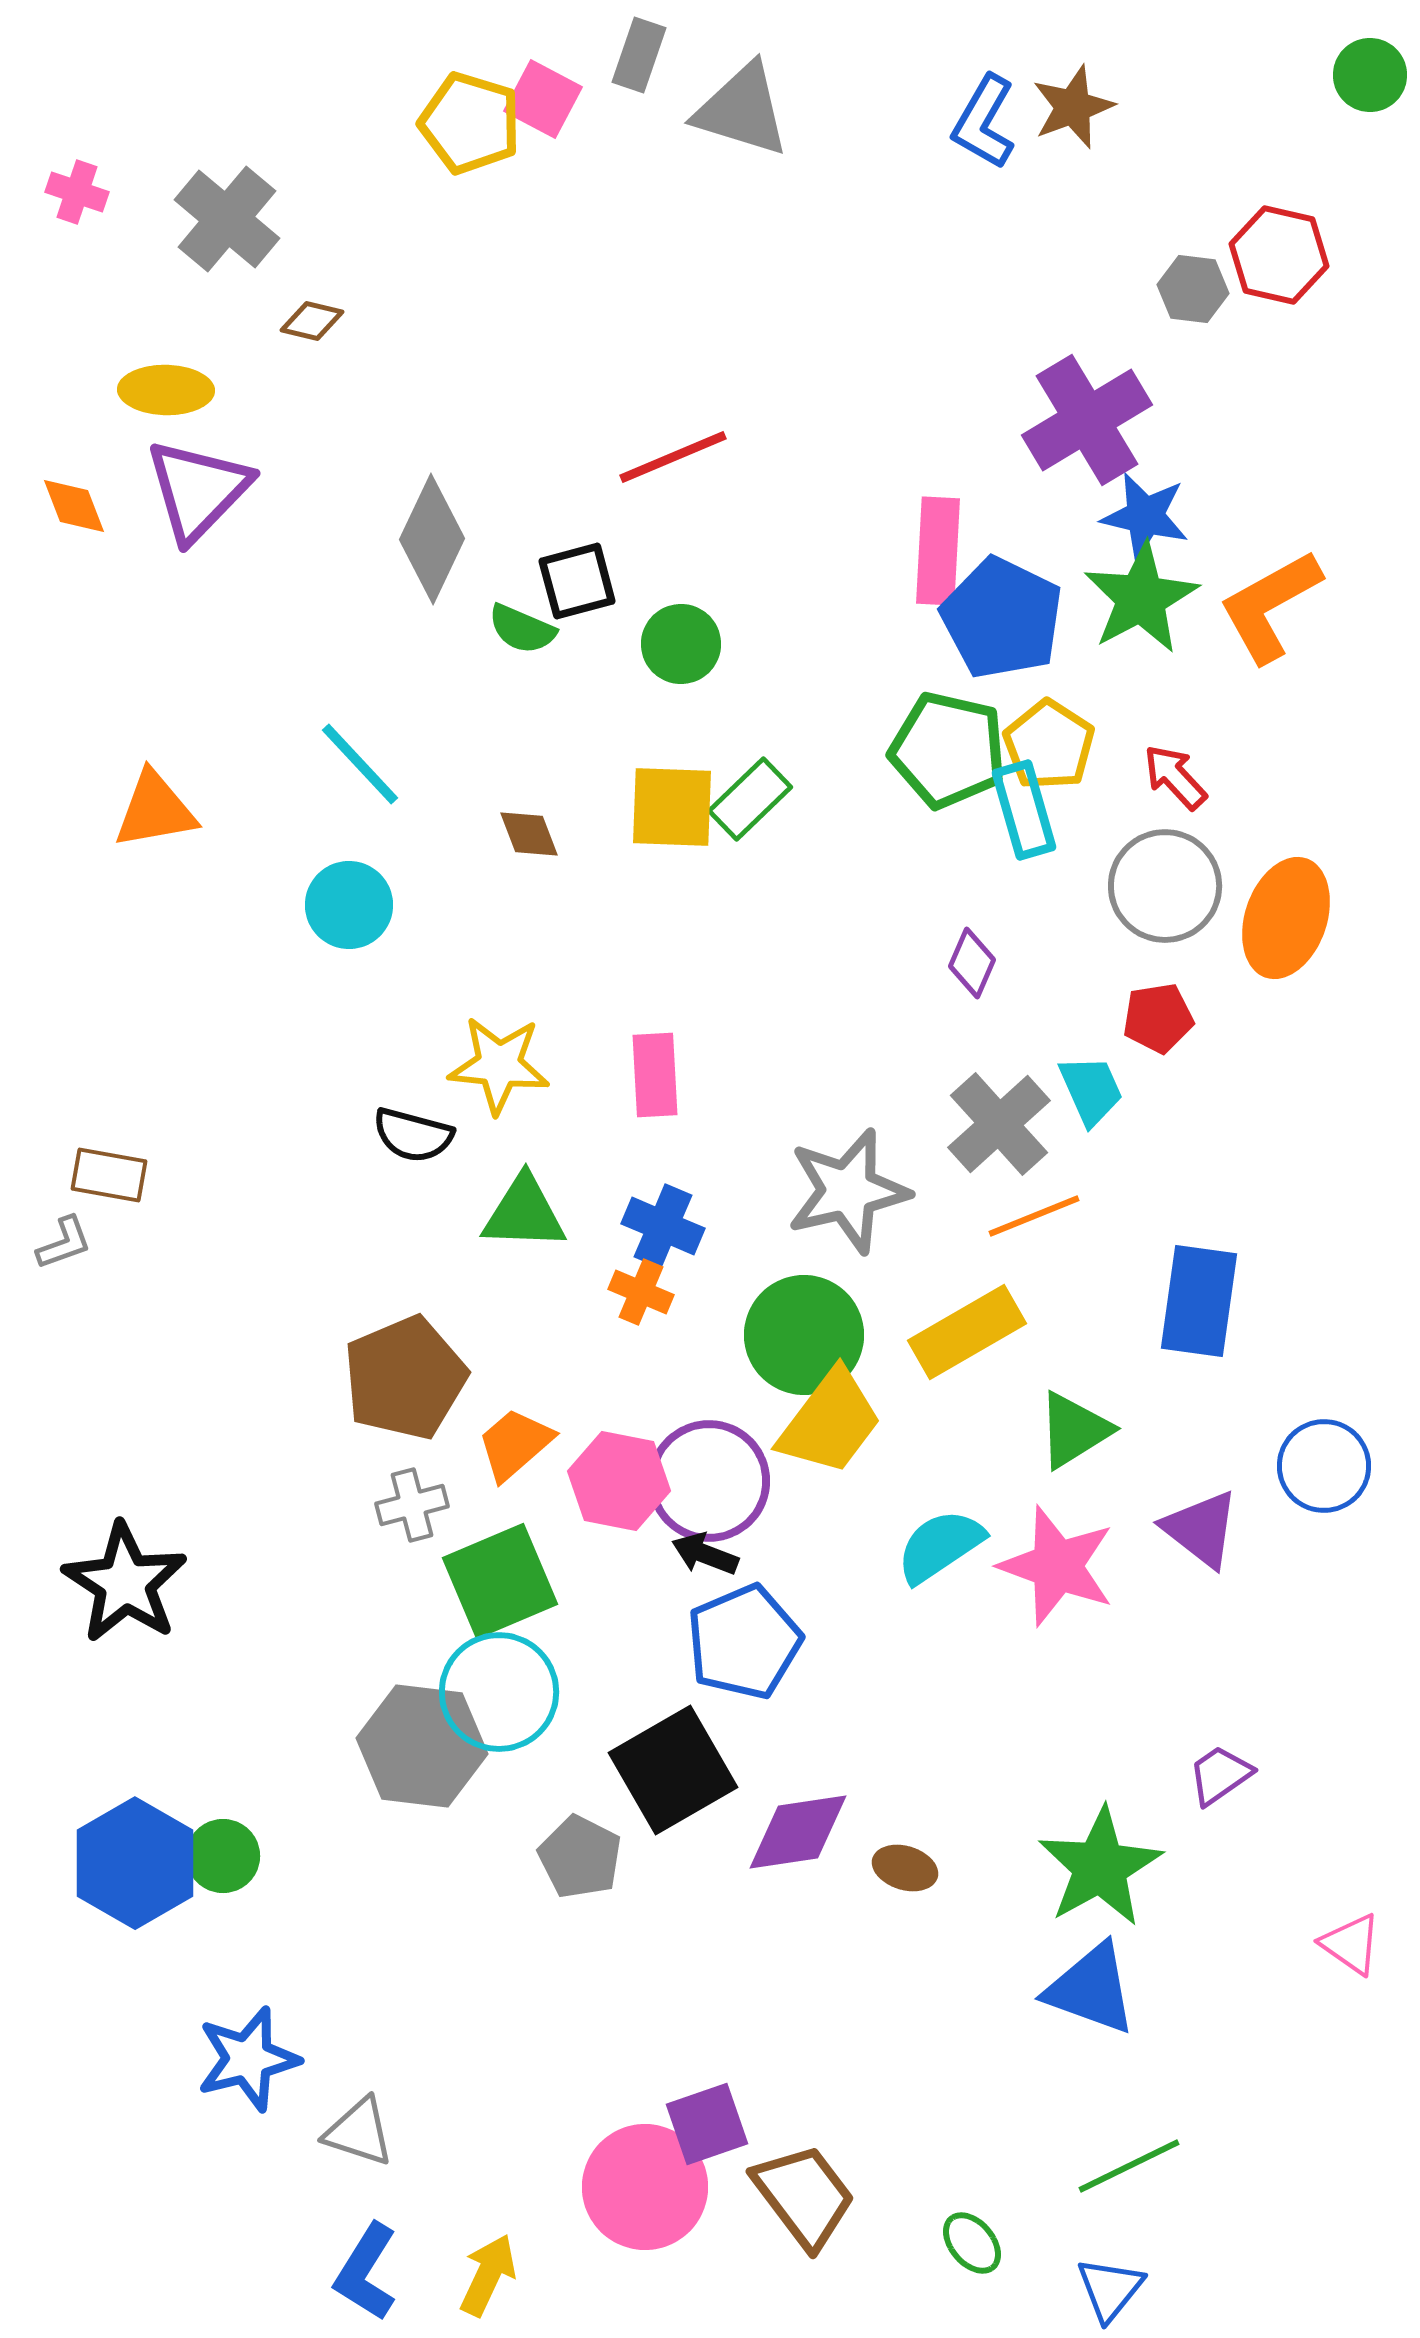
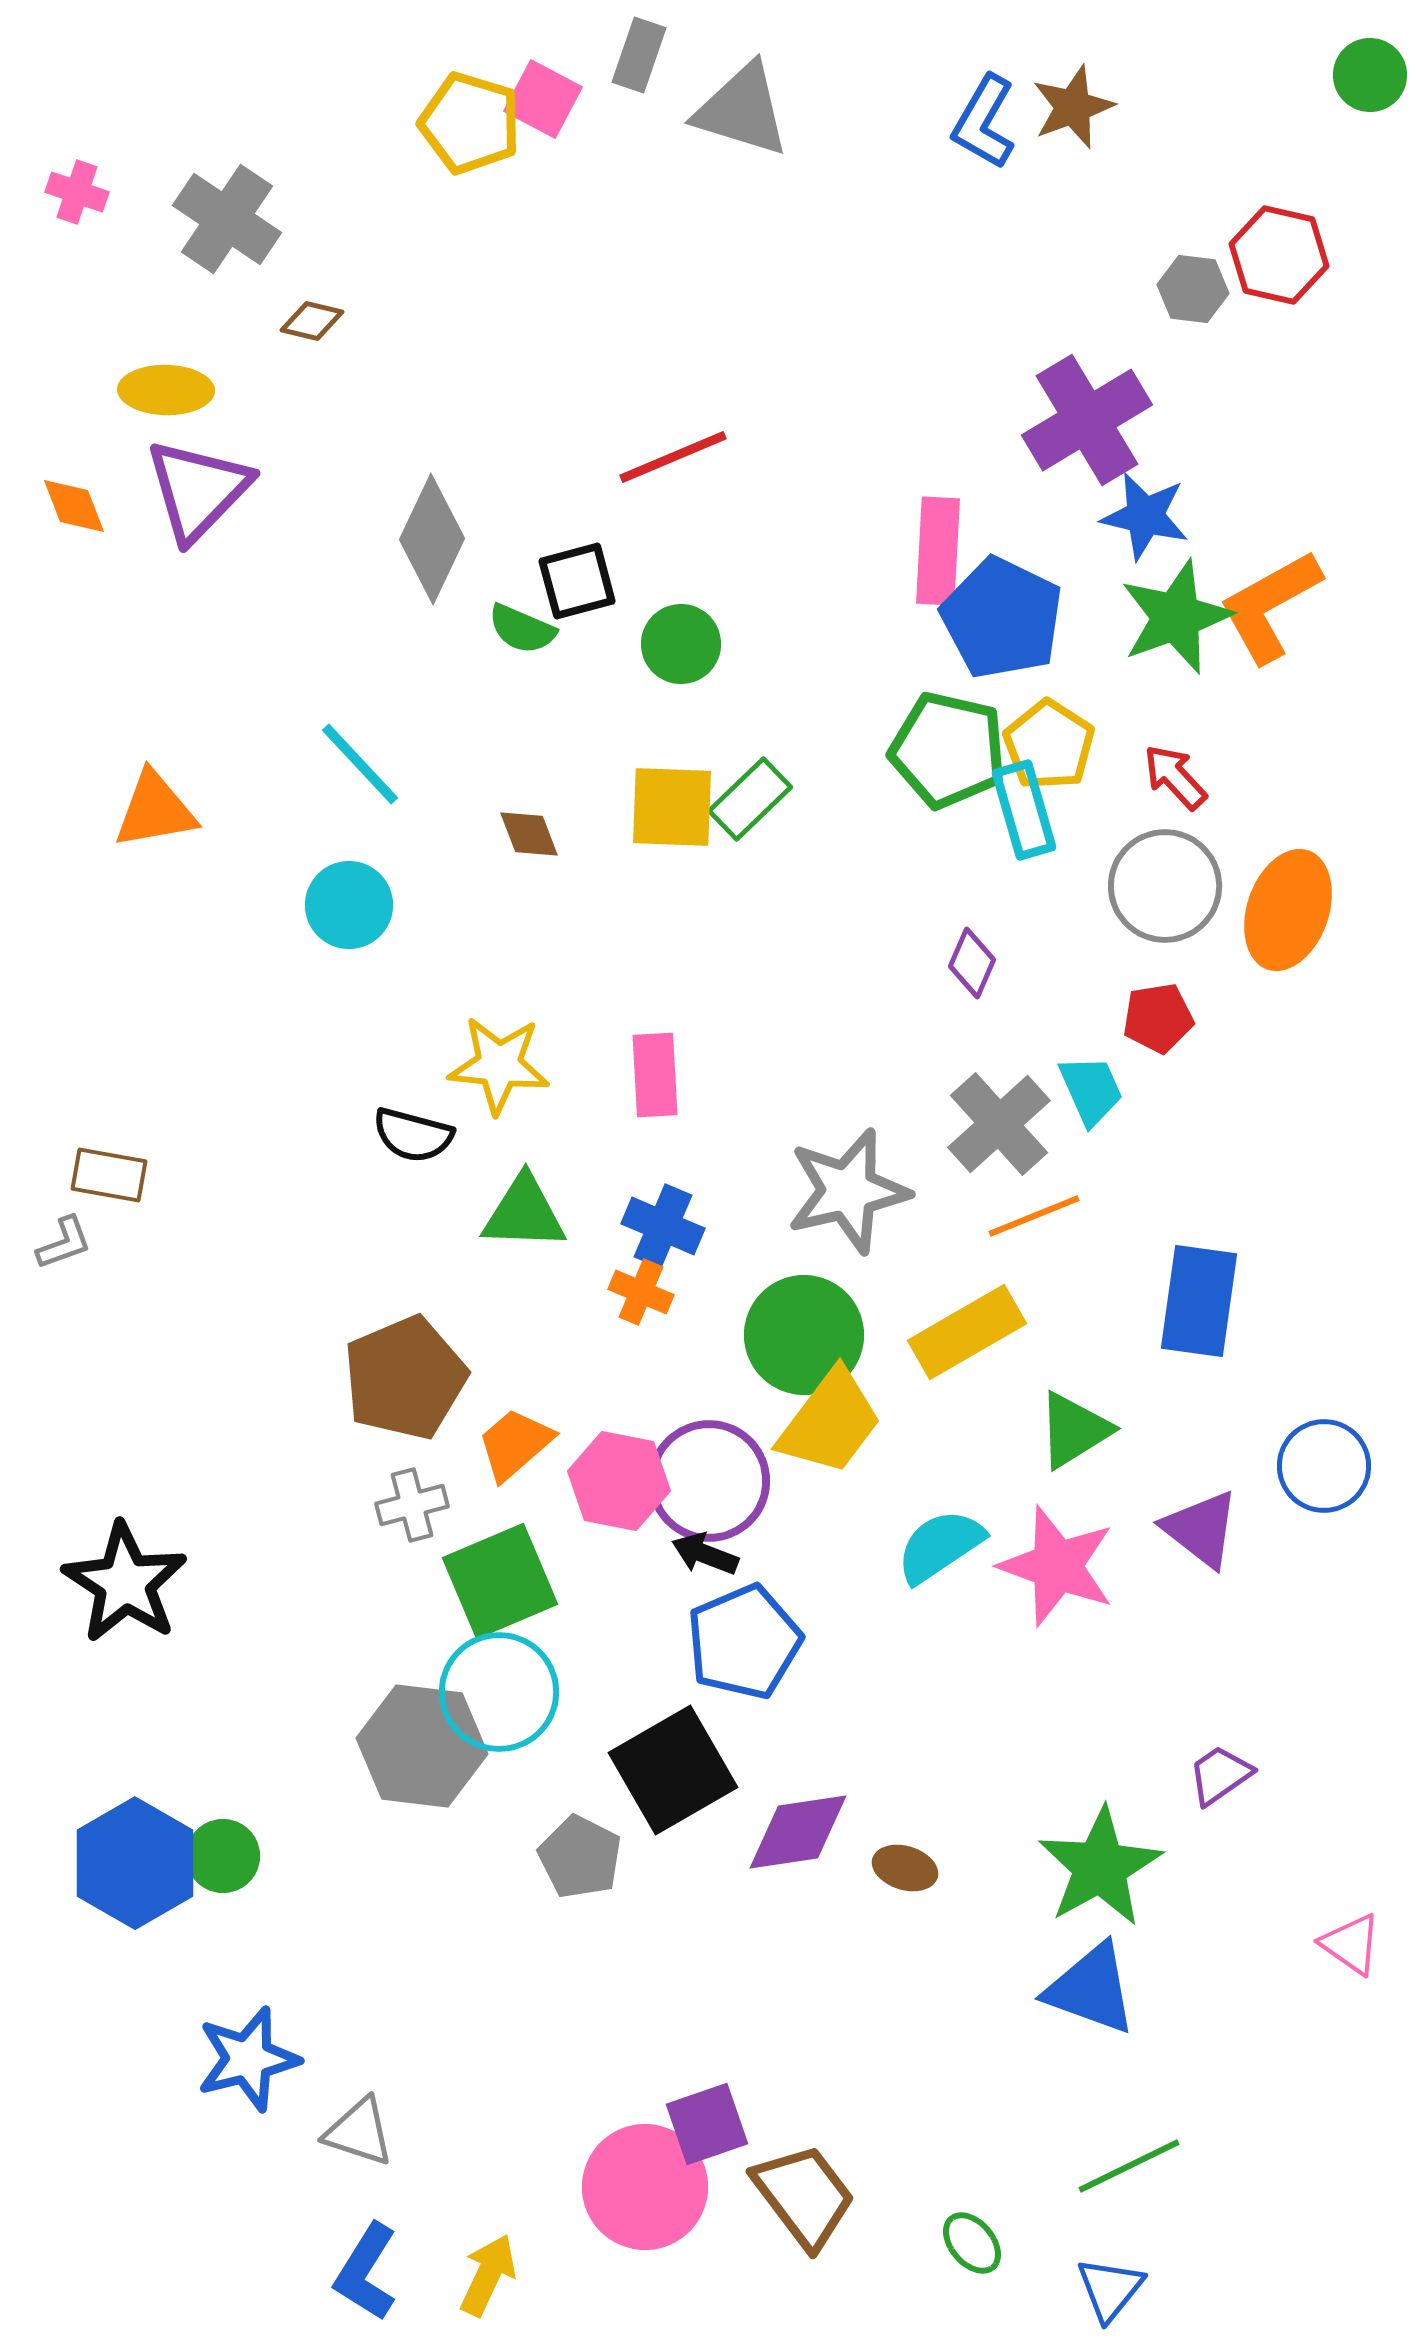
gray cross at (227, 219): rotated 6 degrees counterclockwise
green star at (1141, 598): moved 35 px right, 19 px down; rotated 8 degrees clockwise
orange ellipse at (1286, 918): moved 2 px right, 8 px up
